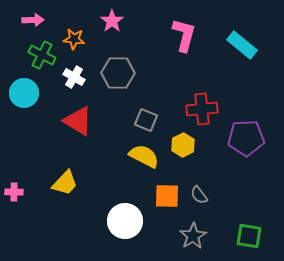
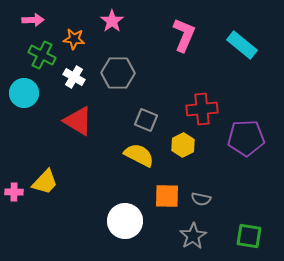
pink L-shape: rotated 8 degrees clockwise
yellow semicircle: moved 5 px left, 1 px up
yellow trapezoid: moved 20 px left, 1 px up
gray semicircle: moved 2 px right, 4 px down; rotated 42 degrees counterclockwise
